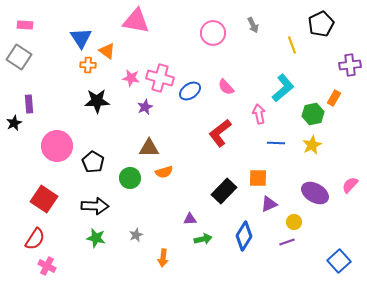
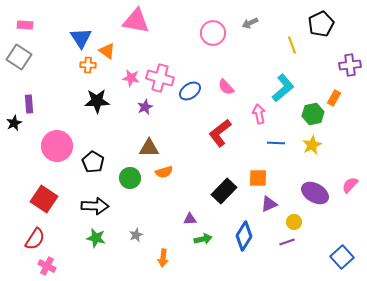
gray arrow at (253, 25): moved 3 px left, 2 px up; rotated 91 degrees clockwise
blue square at (339, 261): moved 3 px right, 4 px up
